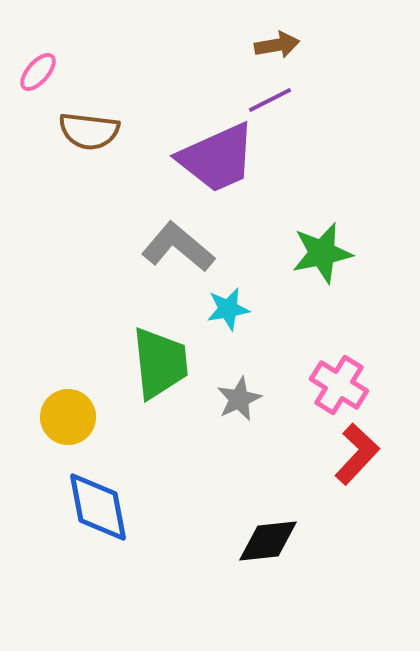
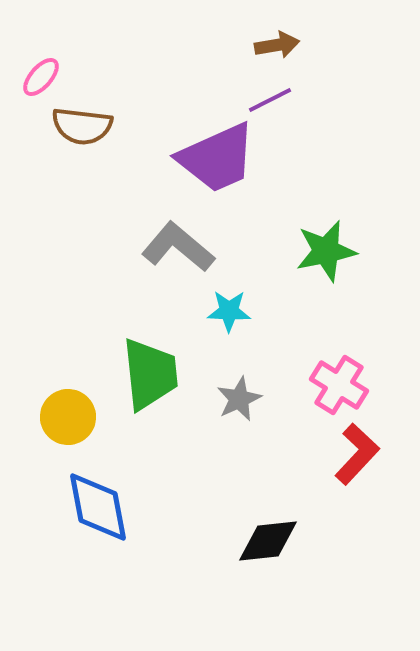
pink ellipse: moved 3 px right, 5 px down
brown semicircle: moved 7 px left, 5 px up
green star: moved 4 px right, 2 px up
cyan star: moved 1 px right, 2 px down; rotated 12 degrees clockwise
green trapezoid: moved 10 px left, 11 px down
